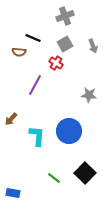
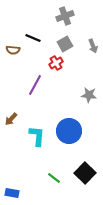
brown semicircle: moved 6 px left, 2 px up
red cross: rotated 24 degrees clockwise
blue rectangle: moved 1 px left
